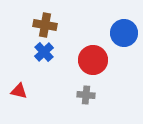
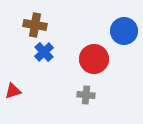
brown cross: moved 10 px left
blue circle: moved 2 px up
red circle: moved 1 px right, 1 px up
red triangle: moved 6 px left; rotated 30 degrees counterclockwise
